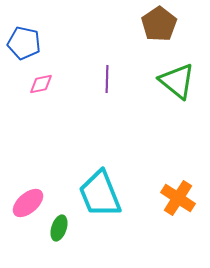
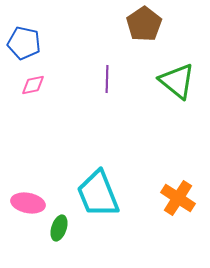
brown pentagon: moved 15 px left
pink diamond: moved 8 px left, 1 px down
cyan trapezoid: moved 2 px left
pink ellipse: rotated 52 degrees clockwise
